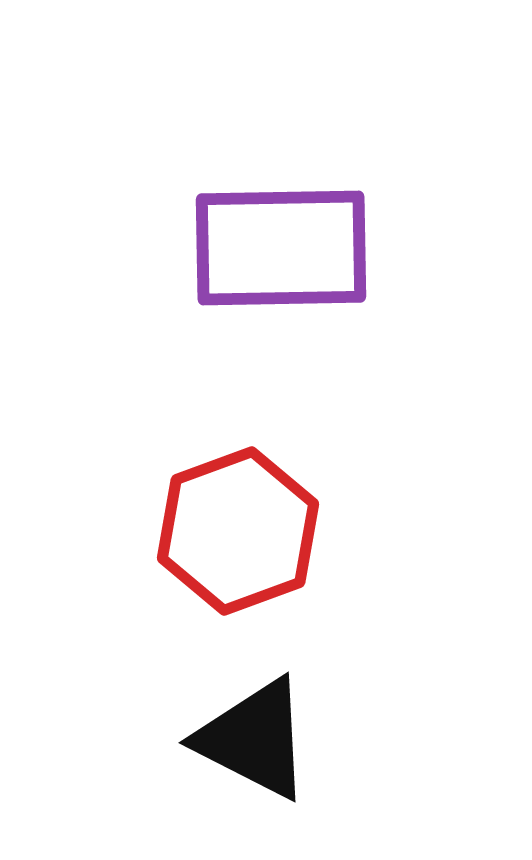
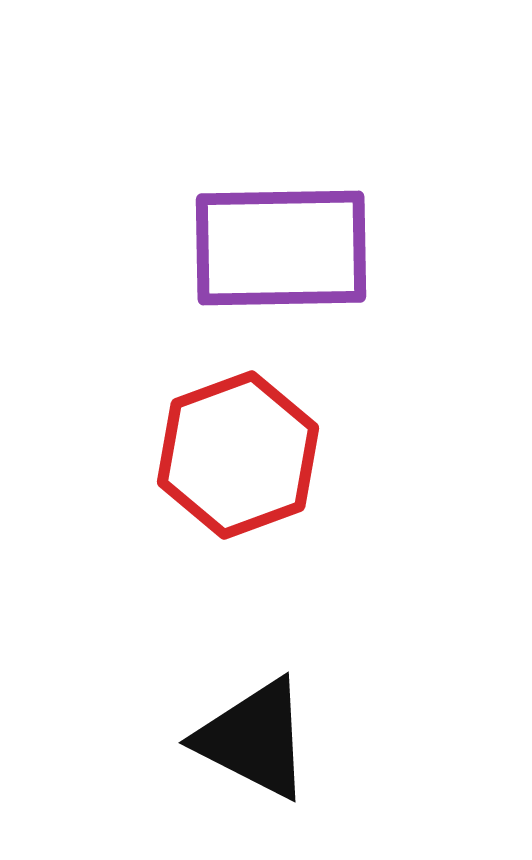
red hexagon: moved 76 px up
